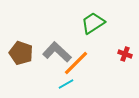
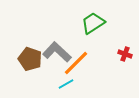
brown pentagon: moved 9 px right, 6 px down
